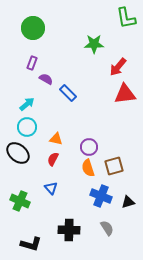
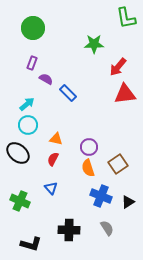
cyan circle: moved 1 px right, 2 px up
brown square: moved 4 px right, 2 px up; rotated 18 degrees counterclockwise
black triangle: rotated 16 degrees counterclockwise
